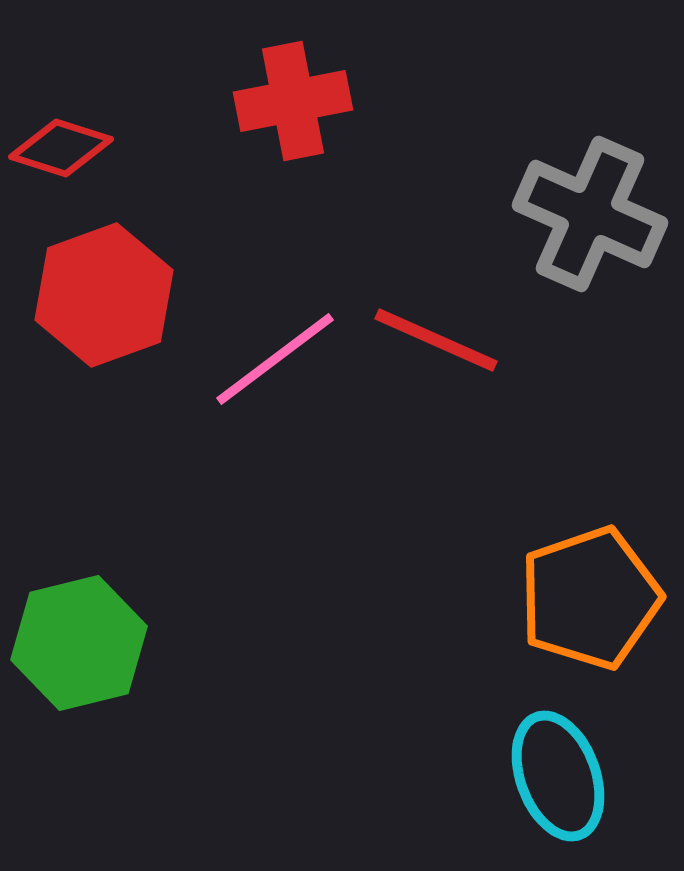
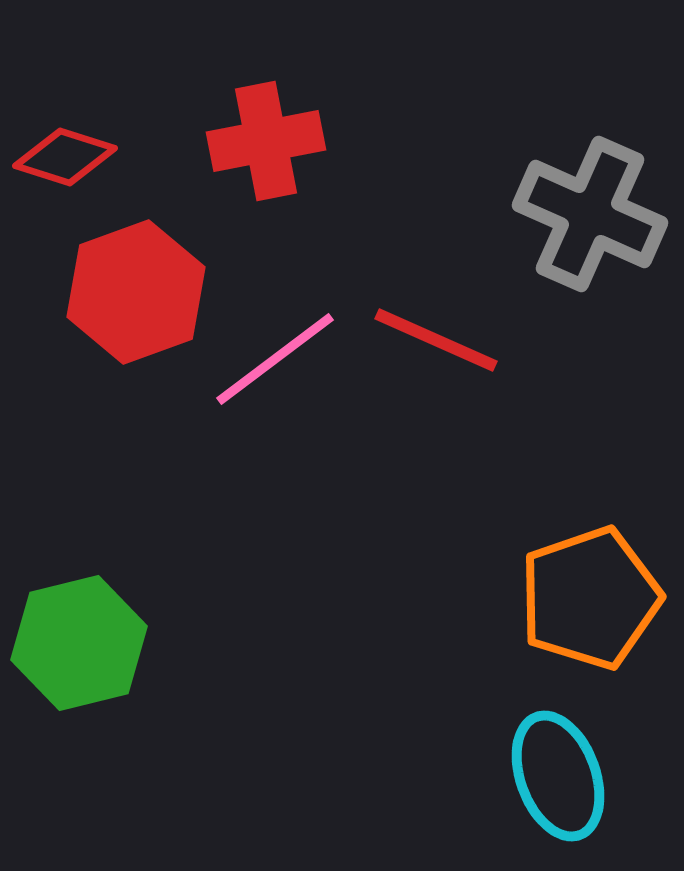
red cross: moved 27 px left, 40 px down
red diamond: moved 4 px right, 9 px down
red hexagon: moved 32 px right, 3 px up
